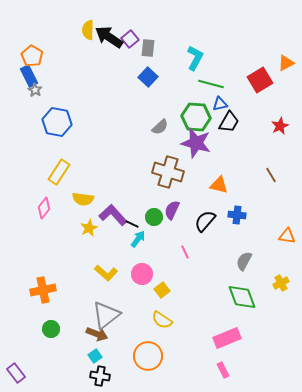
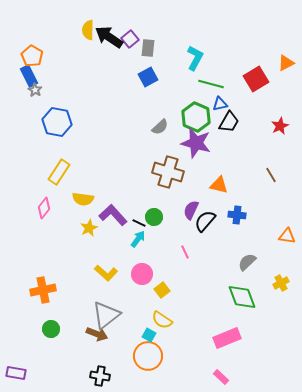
blue square at (148, 77): rotated 18 degrees clockwise
red square at (260, 80): moved 4 px left, 1 px up
green hexagon at (196, 117): rotated 20 degrees clockwise
purple semicircle at (172, 210): moved 19 px right
black line at (132, 224): moved 7 px right, 1 px up
gray semicircle at (244, 261): moved 3 px right, 1 px down; rotated 18 degrees clockwise
cyan square at (95, 356): moved 54 px right, 21 px up; rotated 24 degrees counterclockwise
pink rectangle at (223, 370): moved 2 px left, 7 px down; rotated 21 degrees counterclockwise
purple rectangle at (16, 373): rotated 42 degrees counterclockwise
